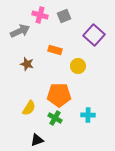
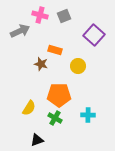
brown star: moved 14 px right
